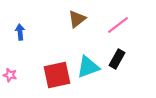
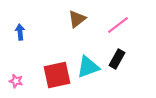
pink star: moved 6 px right, 6 px down
